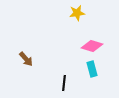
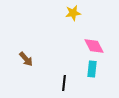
yellow star: moved 4 px left
pink diamond: moved 2 px right; rotated 45 degrees clockwise
cyan rectangle: rotated 21 degrees clockwise
